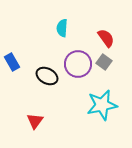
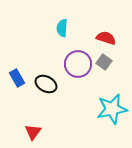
red semicircle: rotated 36 degrees counterclockwise
blue rectangle: moved 5 px right, 16 px down
black ellipse: moved 1 px left, 8 px down
cyan star: moved 10 px right, 4 px down
red triangle: moved 2 px left, 11 px down
